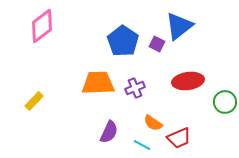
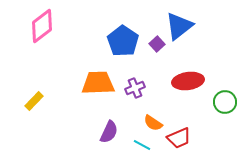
purple square: rotated 21 degrees clockwise
